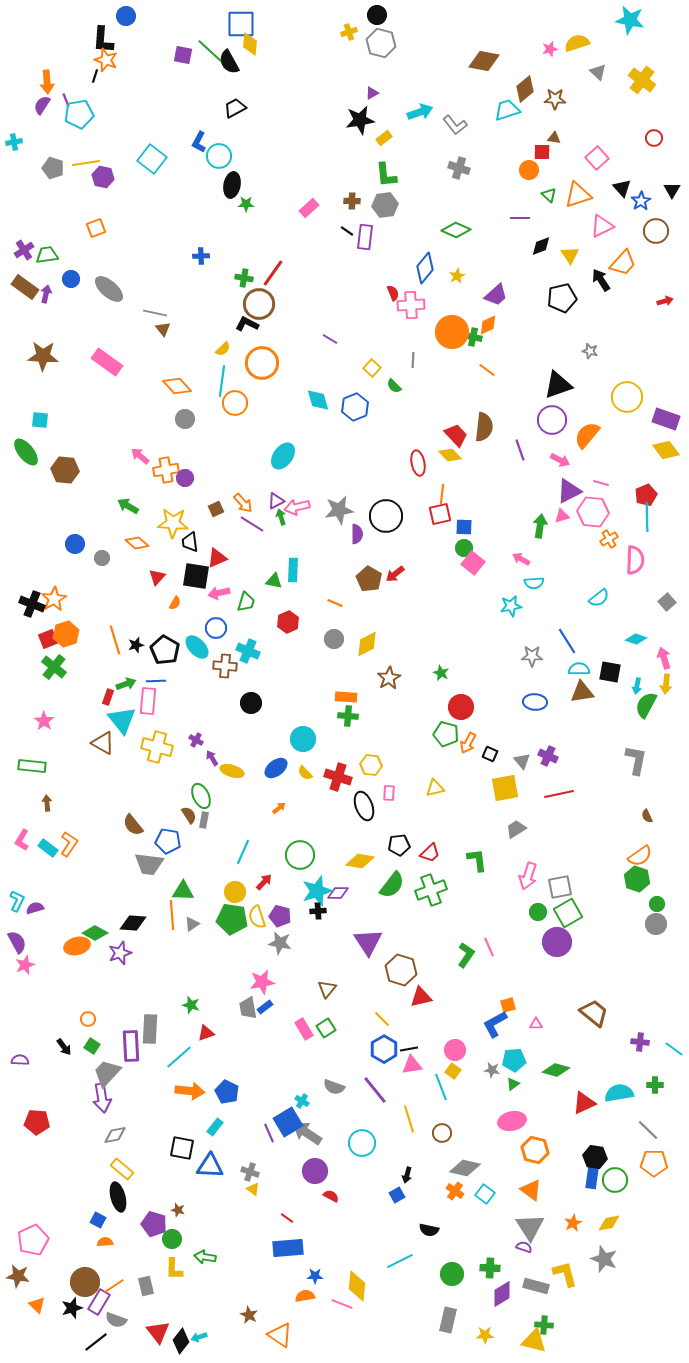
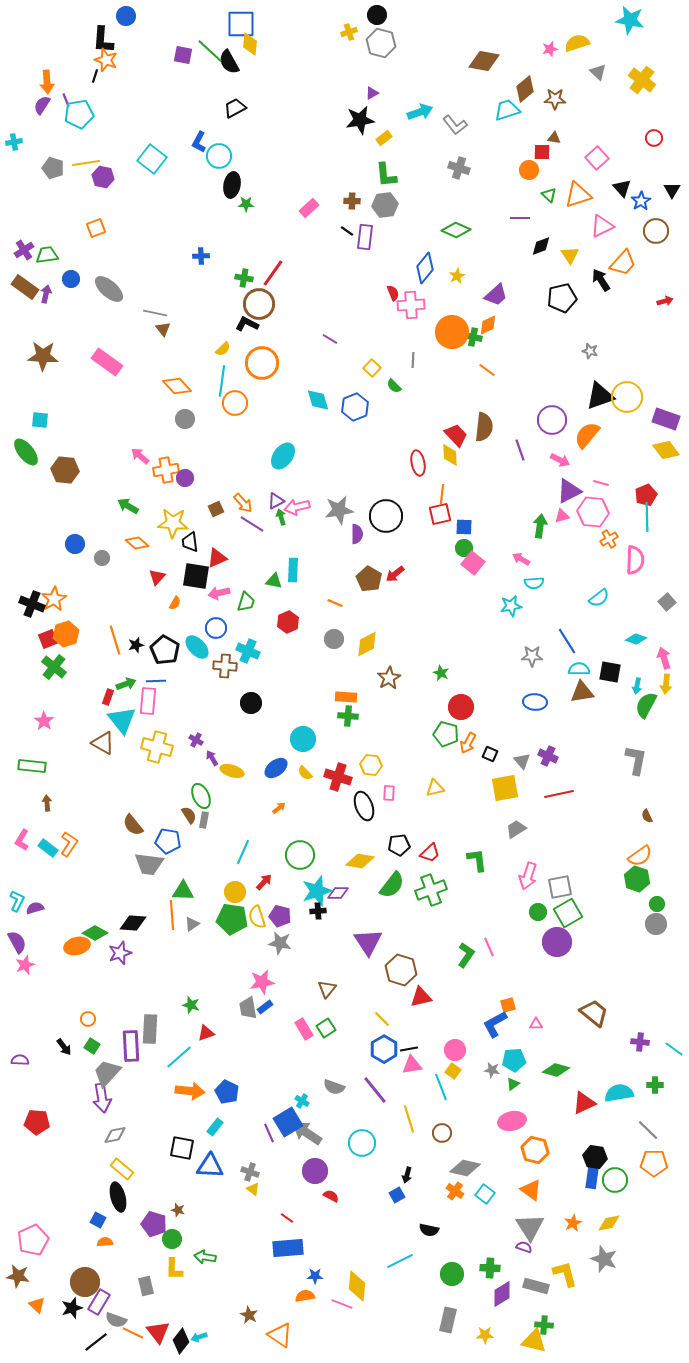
black triangle at (558, 385): moved 42 px right, 11 px down
yellow diamond at (450, 455): rotated 40 degrees clockwise
orange line at (114, 1286): moved 19 px right, 47 px down; rotated 60 degrees clockwise
